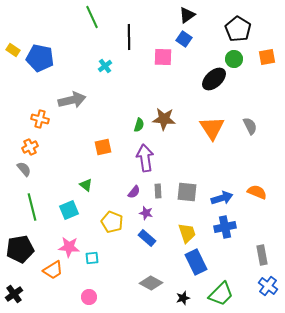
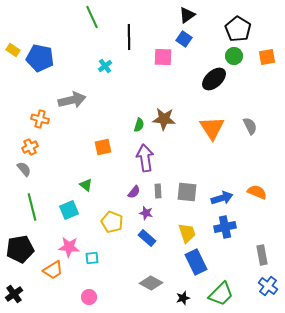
green circle at (234, 59): moved 3 px up
